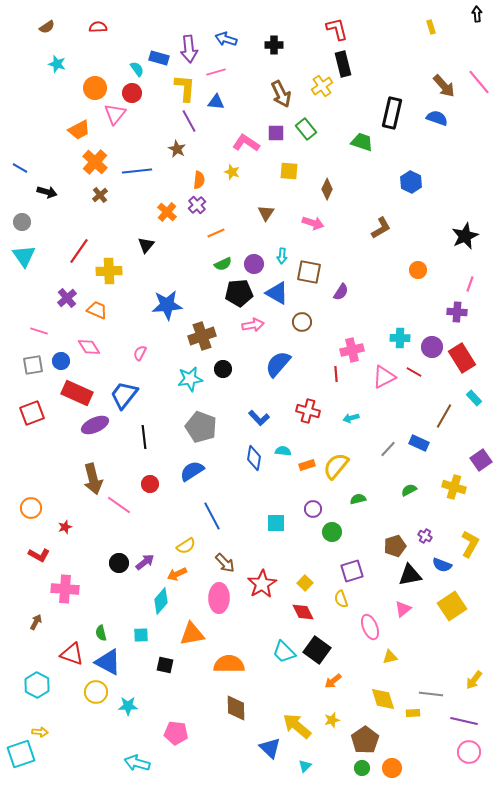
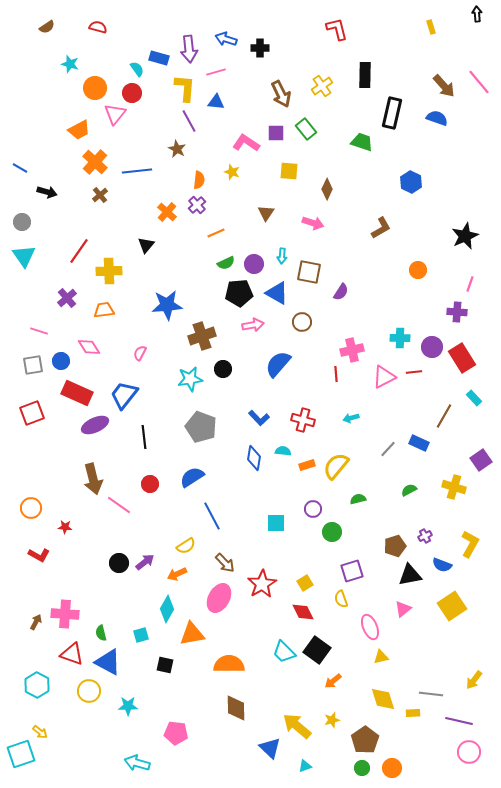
red semicircle at (98, 27): rotated 18 degrees clockwise
black cross at (274, 45): moved 14 px left, 3 px down
cyan star at (57, 64): moved 13 px right
black rectangle at (343, 64): moved 22 px right, 11 px down; rotated 15 degrees clockwise
green semicircle at (223, 264): moved 3 px right, 1 px up
orange trapezoid at (97, 310): moved 7 px right; rotated 30 degrees counterclockwise
red line at (414, 372): rotated 35 degrees counterclockwise
red cross at (308, 411): moved 5 px left, 9 px down
blue semicircle at (192, 471): moved 6 px down
red star at (65, 527): rotated 24 degrees clockwise
purple cross at (425, 536): rotated 32 degrees clockwise
yellow square at (305, 583): rotated 14 degrees clockwise
pink cross at (65, 589): moved 25 px down
pink ellipse at (219, 598): rotated 28 degrees clockwise
cyan diamond at (161, 601): moved 6 px right, 8 px down; rotated 12 degrees counterclockwise
cyan square at (141, 635): rotated 14 degrees counterclockwise
yellow triangle at (390, 657): moved 9 px left
yellow circle at (96, 692): moved 7 px left, 1 px up
purple line at (464, 721): moved 5 px left
yellow arrow at (40, 732): rotated 35 degrees clockwise
cyan triangle at (305, 766): rotated 24 degrees clockwise
